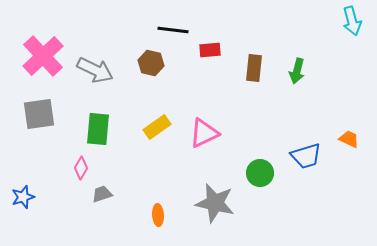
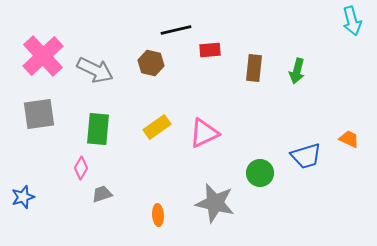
black line: moved 3 px right; rotated 20 degrees counterclockwise
